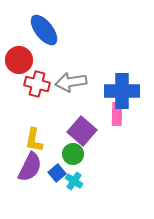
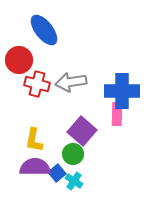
purple semicircle: moved 5 px right; rotated 116 degrees counterclockwise
